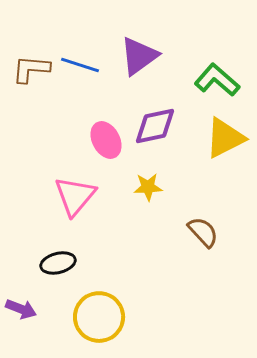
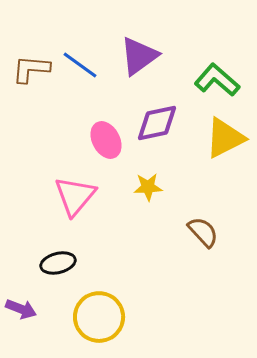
blue line: rotated 18 degrees clockwise
purple diamond: moved 2 px right, 3 px up
